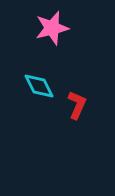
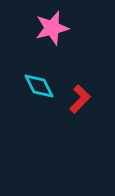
red L-shape: moved 3 px right, 6 px up; rotated 20 degrees clockwise
